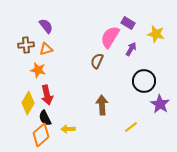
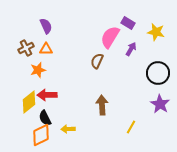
purple semicircle: rotated 14 degrees clockwise
yellow star: moved 2 px up
brown cross: moved 3 px down; rotated 21 degrees counterclockwise
orange triangle: rotated 16 degrees clockwise
orange star: rotated 28 degrees counterclockwise
black circle: moved 14 px right, 8 px up
red arrow: rotated 102 degrees clockwise
yellow diamond: moved 1 px right, 1 px up; rotated 20 degrees clockwise
yellow line: rotated 24 degrees counterclockwise
orange diamond: rotated 15 degrees clockwise
